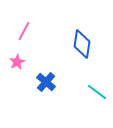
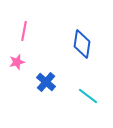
pink line: rotated 18 degrees counterclockwise
pink star: rotated 14 degrees clockwise
cyan line: moved 9 px left, 4 px down
